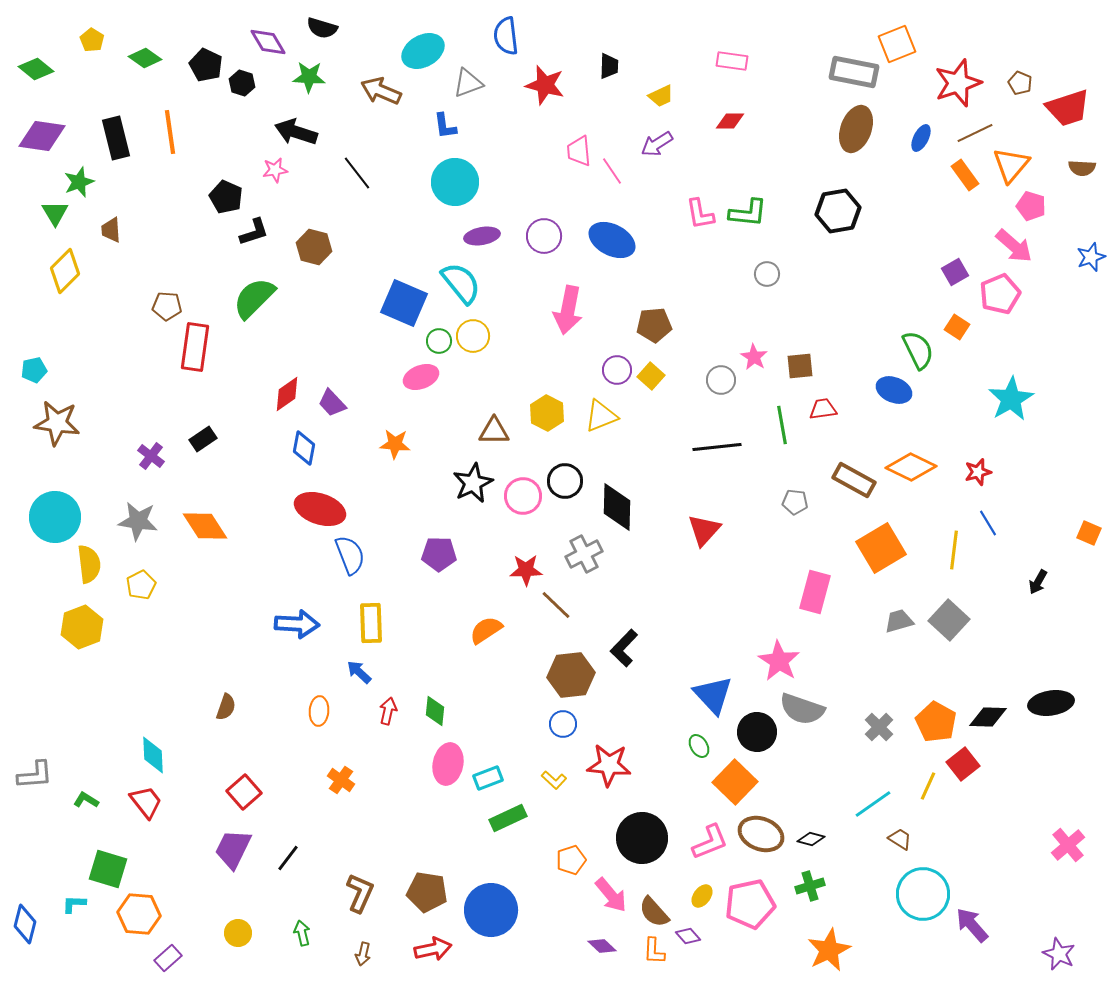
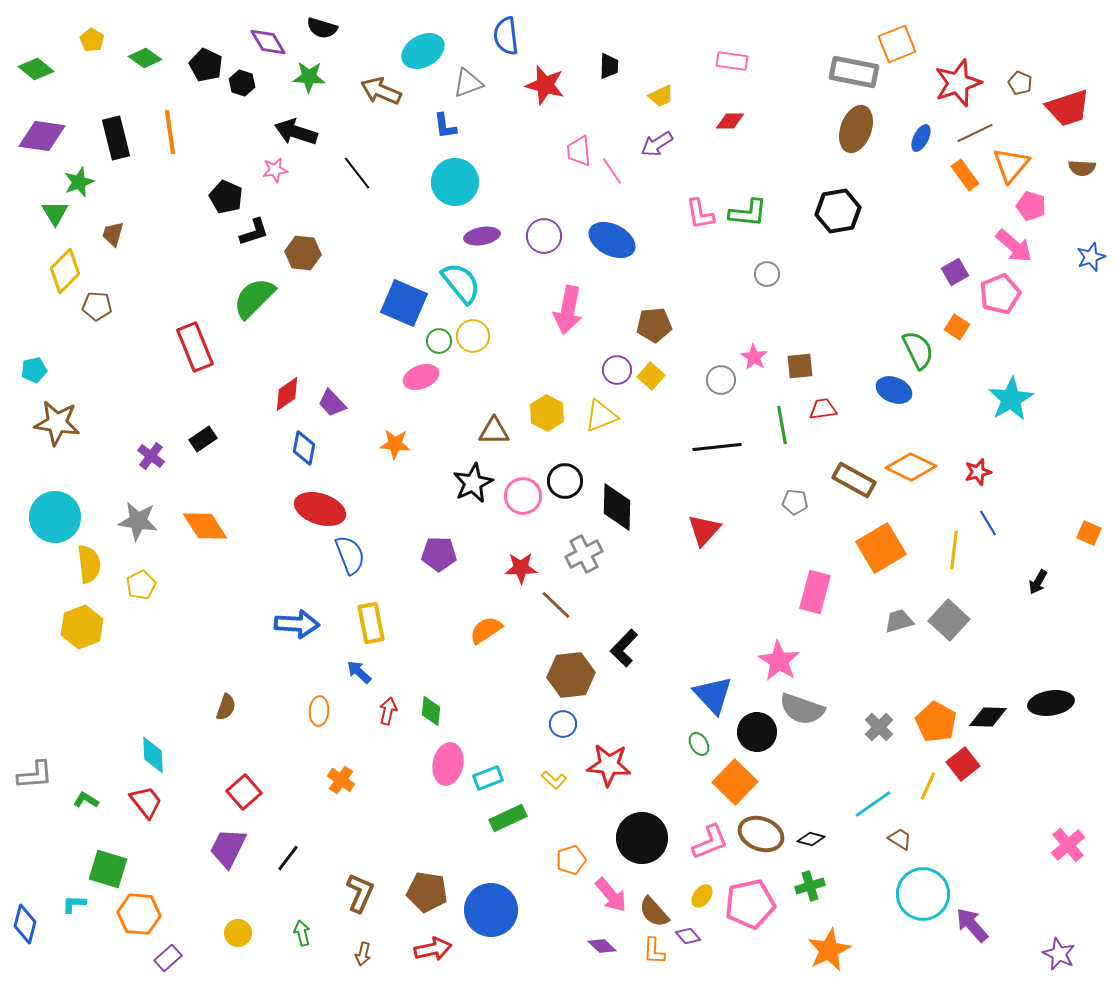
brown trapezoid at (111, 230): moved 2 px right, 4 px down; rotated 20 degrees clockwise
brown hexagon at (314, 247): moved 11 px left, 6 px down; rotated 8 degrees counterclockwise
brown pentagon at (167, 306): moved 70 px left
red rectangle at (195, 347): rotated 30 degrees counterclockwise
red star at (526, 570): moved 5 px left, 2 px up
yellow rectangle at (371, 623): rotated 9 degrees counterclockwise
green diamond at (435, 711): moved 4 px left
green ellipse at (699, 746): moved 2 px up
purple trapezoid at (233, 849): moved 5 px left, 1 px up
